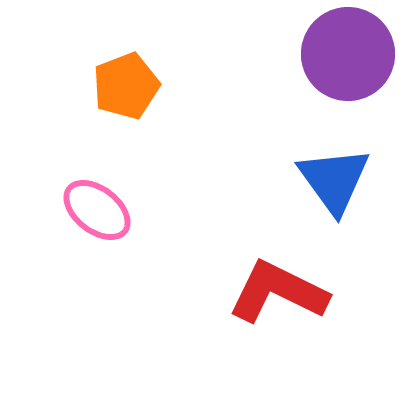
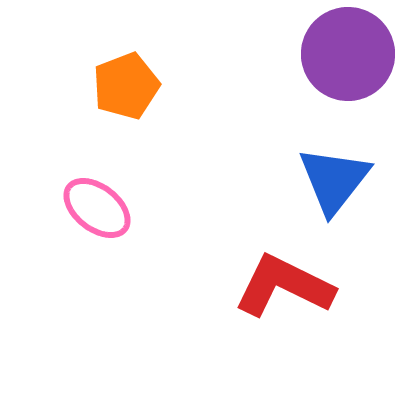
blue triangle: rotated 14 degrees clockwise
pink ellipse: moved 2 px up
red L-shape: moved 6 px right, 6 px up
